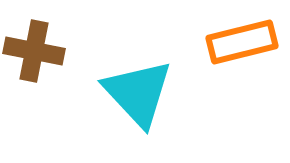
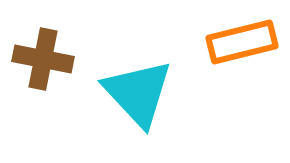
brown cross: moved 9 px right, 8 px down
